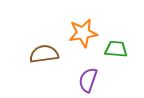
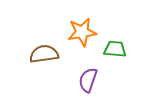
orange star: moved 1 px left, 1 px up
green trapezoid: moved 1 px left
